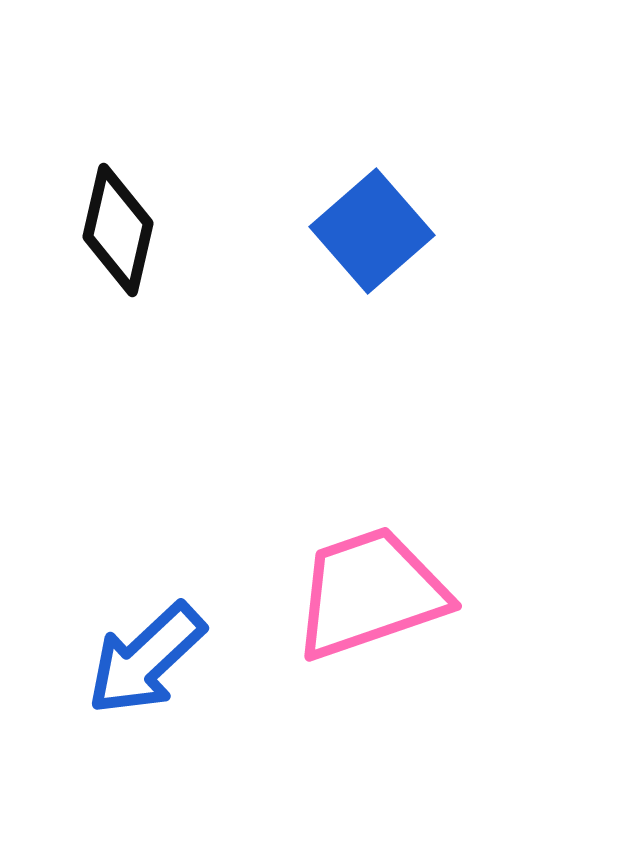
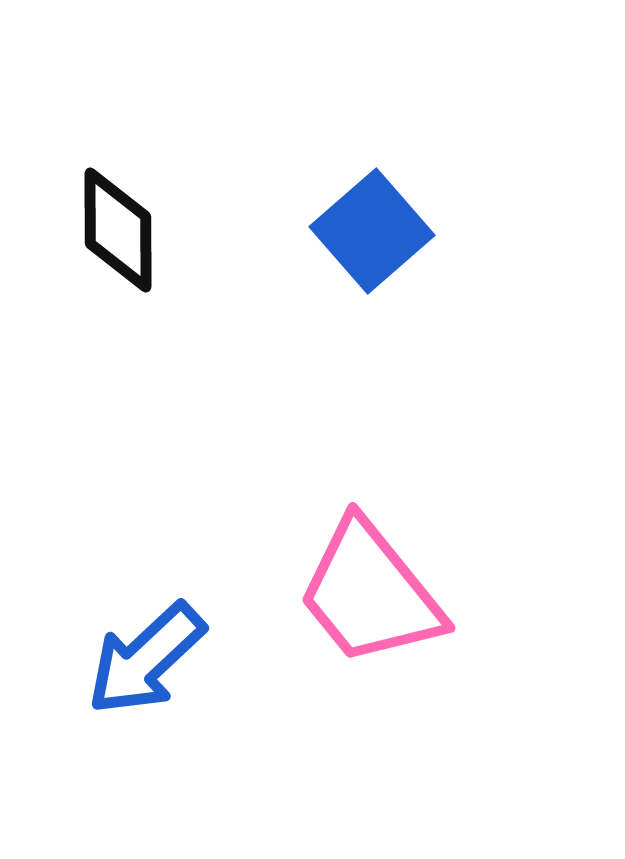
black diamond: rotated 13 degrees counterclockwise
pink trapezoid: rotated 110 degrees counterclockwise
